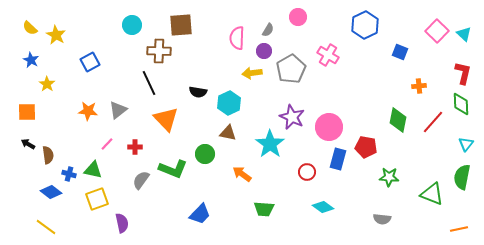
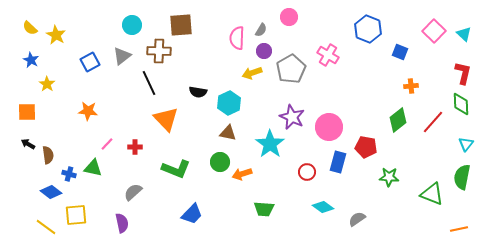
pink circle at (298, 17): moved 9 px left
blue hexagon at (365, 25): moved 3 px right, 4 px down; rotated 12 degrees counterclockwise
gray semicircle at (268, 30): moved 7 px left
pink square at (437, 31): moved 3 px left
yellow arrow at (252, 73): rotated 12 degrees counterclockwise
orange cross at (419, 86): moved 8 px left
gray triangle at (118, 110): moved 4 px right, 54 px up
green diamond at (398, 120): rotated 40 degrees clockwise
green circle at (205, 154): moved 15 px right, 8 px down
blue rectangle at (338, 159): moved 3 px down
green L-shape at (173, 169): moved 3 px right
green triangle at (93, 170): moved 2 px up
orange arrow at (242, 174): rotated 54 degrees counterclockwise
gray semicircle at (141, 180): moved 8 px left, 12 px down; rotated 12 degrees clockwise
yellow square at (97, 199): moved 21 px left, 16 px down; rotated 15 degrees clockwise
blue trapezoid at (200, 214): moved 8 px left
gray semicircle at (382, 219): moved 25 px left; rotated 138 degrees clockwise
